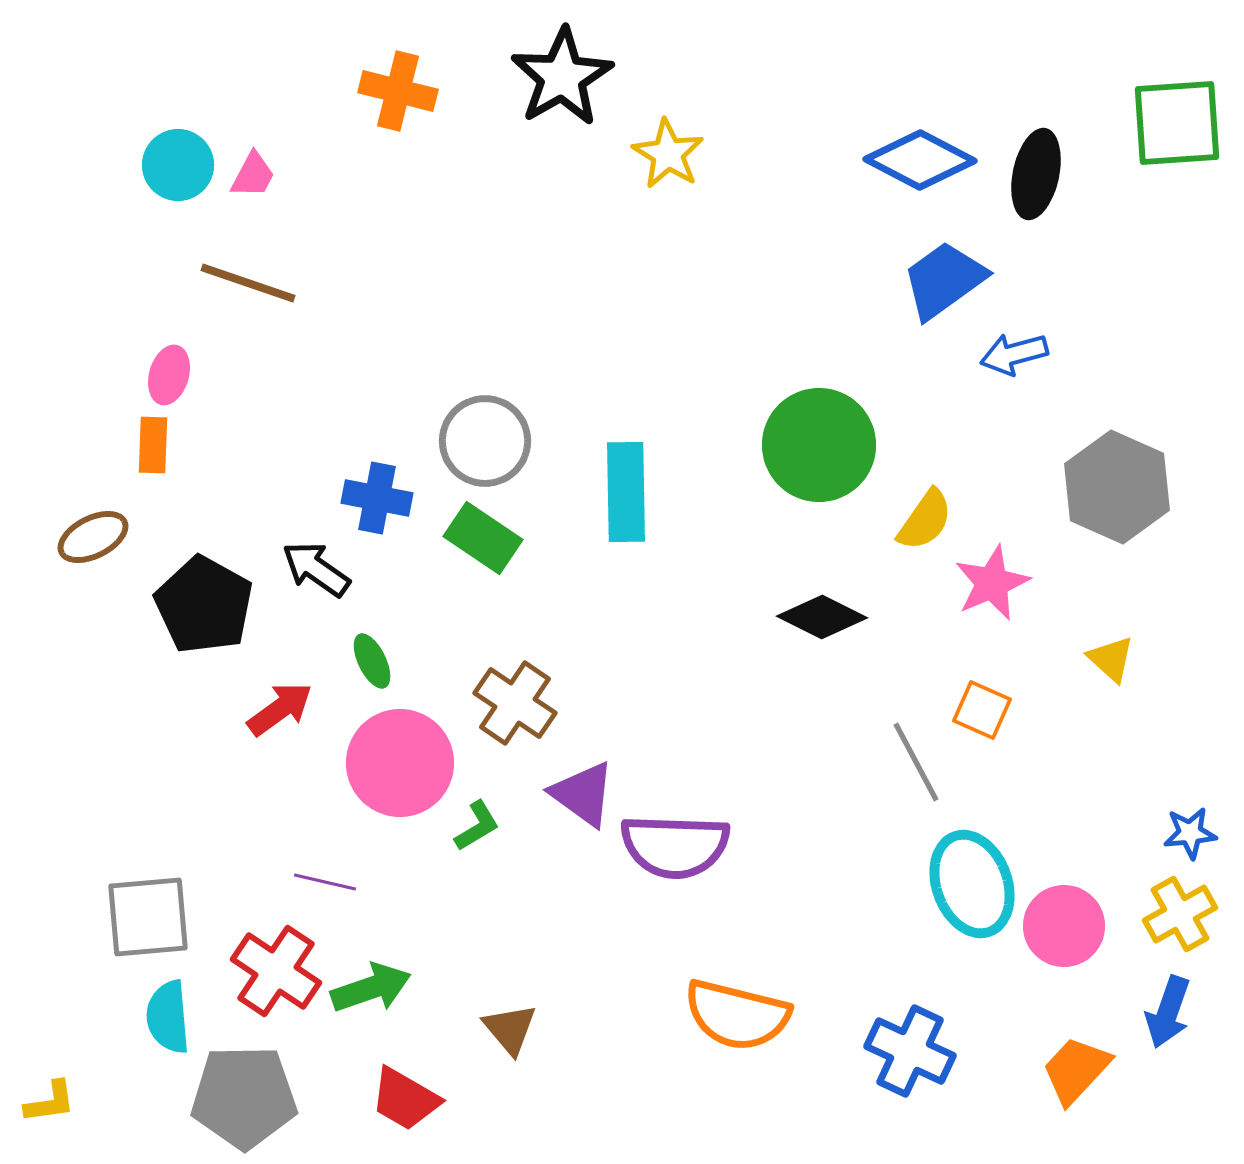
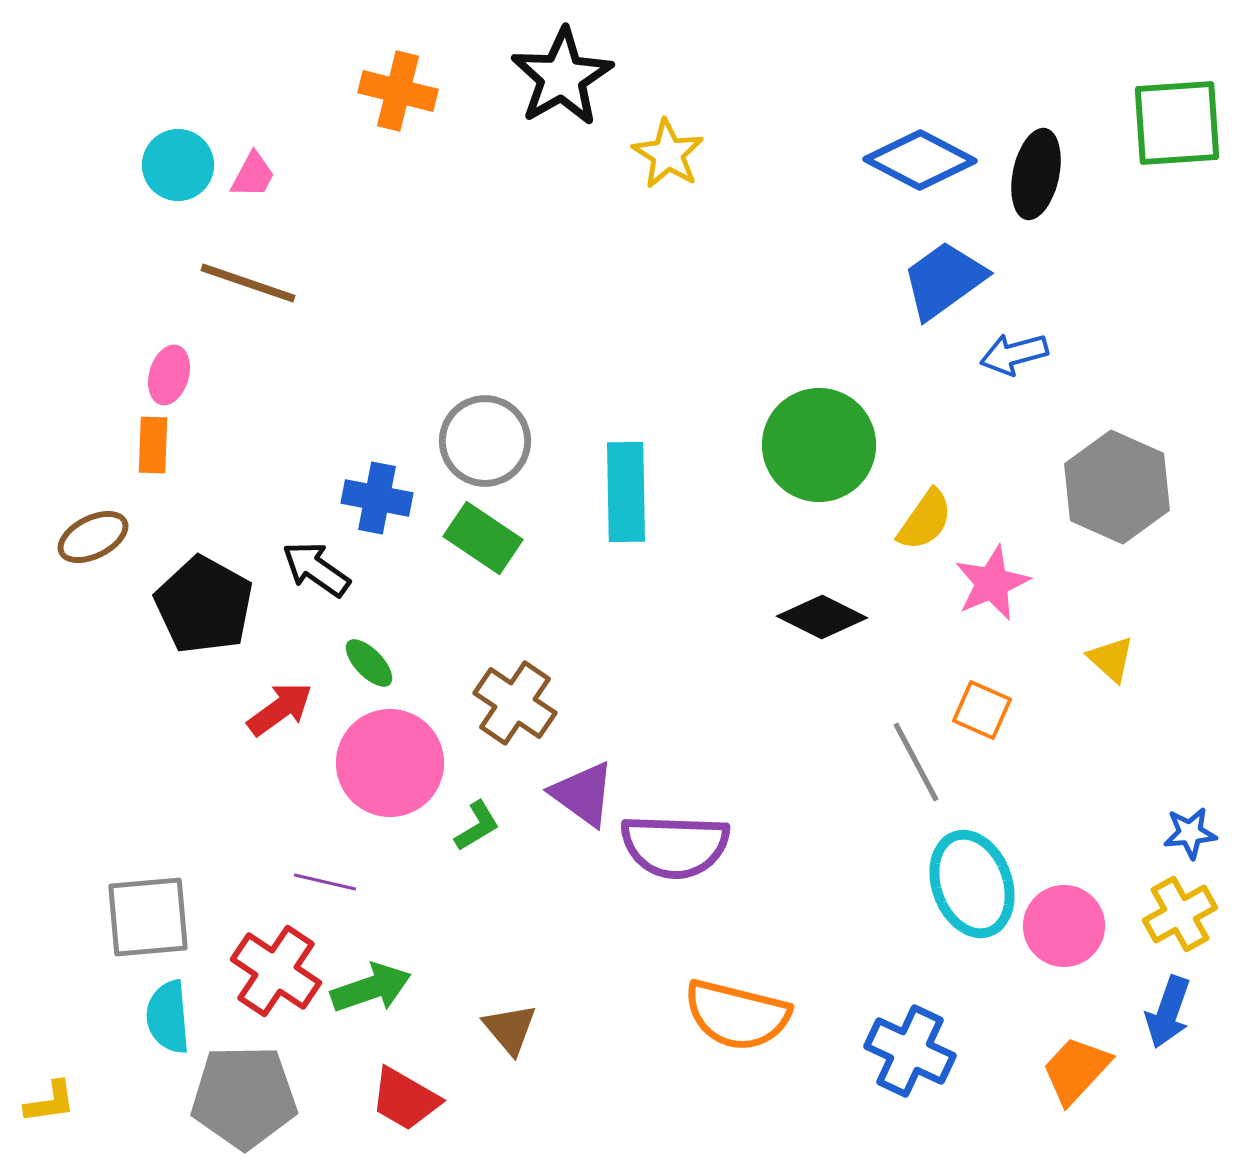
green ellipse at (372, 661): moved 3 px left, 2 px down; rotated 18 degrees counterclockwise
pink circle at (400, 763): moved 10 px left
